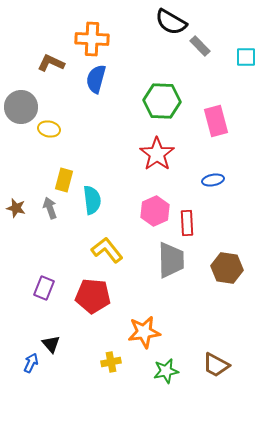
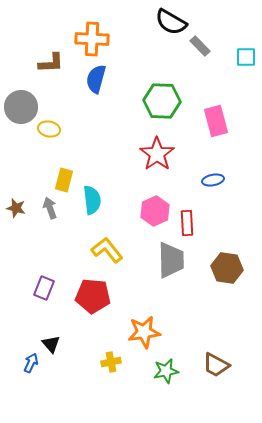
brown L-shape: rotated 152 degrees clockwise
